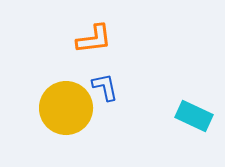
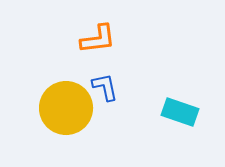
orange L-shape: moved 4 px right
cyan rectangle: moved 14 px left, 4 px up; rotated 6 degrees counterclockwise
